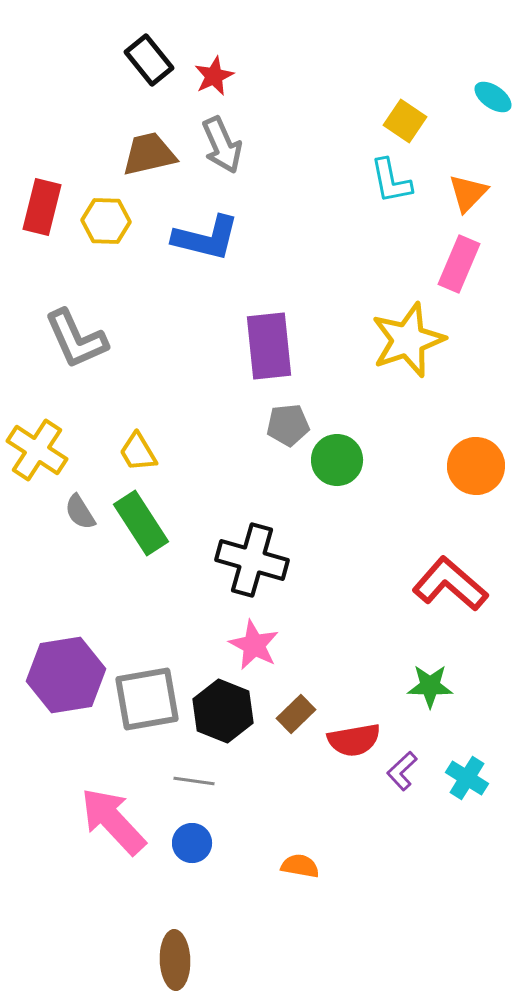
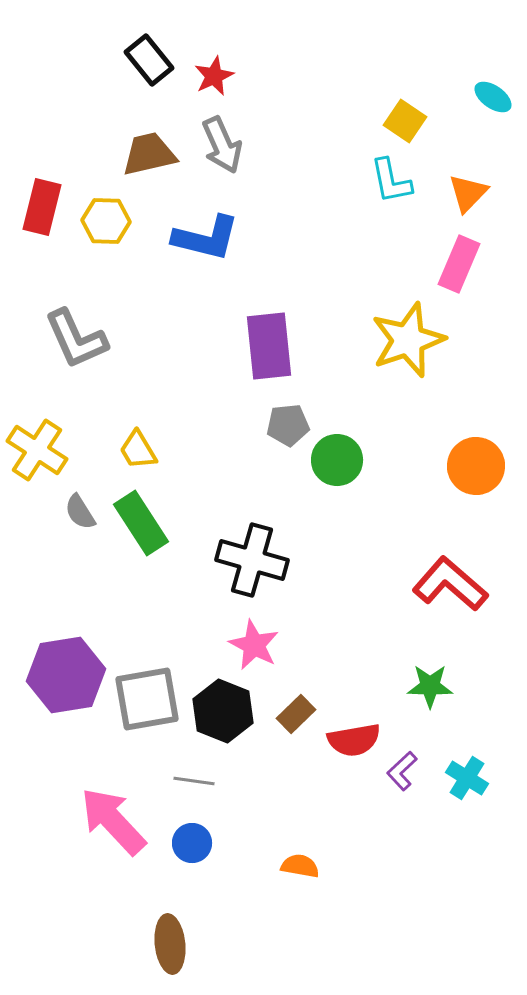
yellow trapezoid: moved 2 px up
brown ellipse: moved 5 px left, 16 px up; rotated 4 degrees counterclockwise
